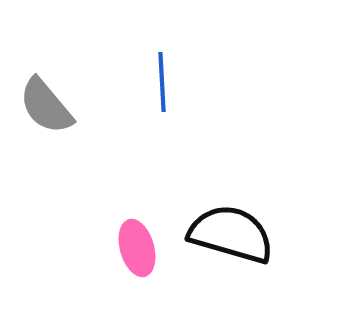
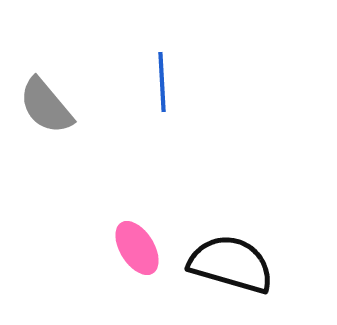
black semicircle: moved 30 px down
pink ellipse: rotated 16 degrees counterclockwise
